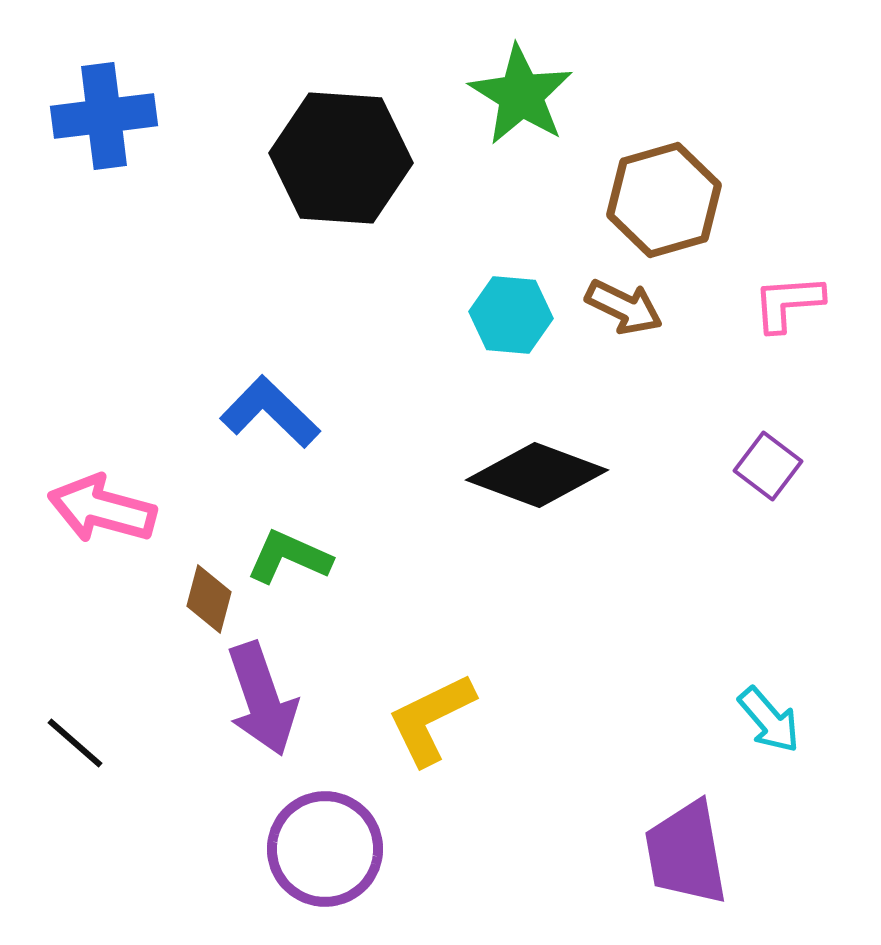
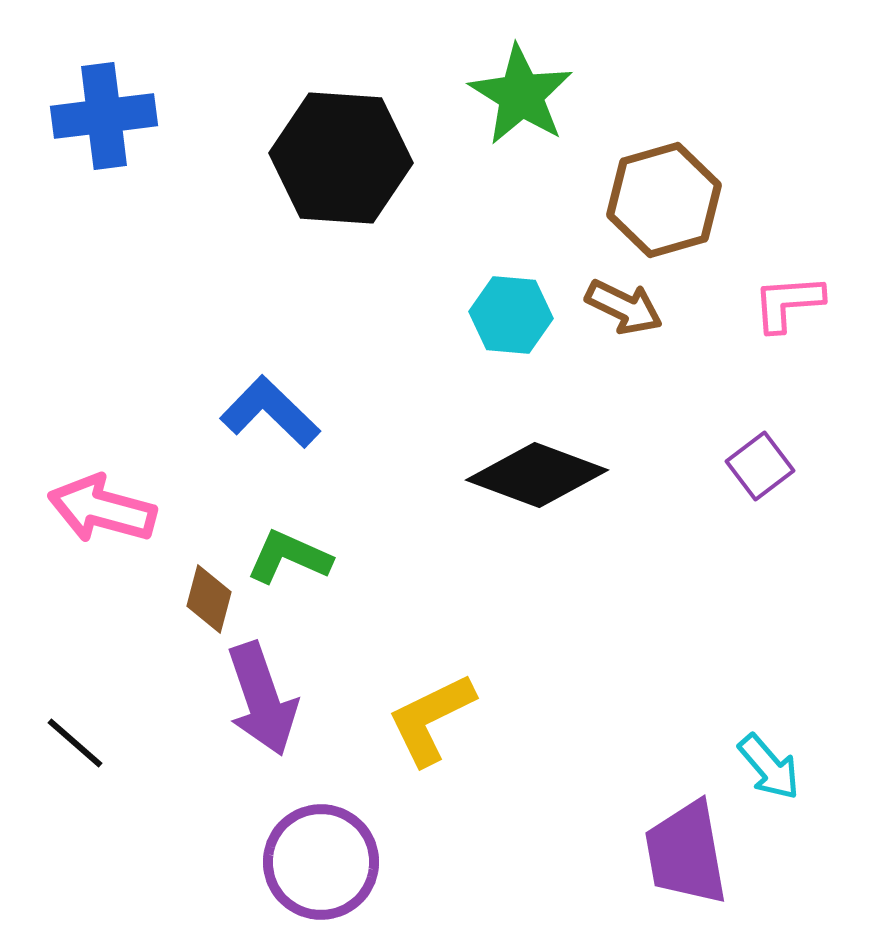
purple square: moved 8 px left; rotated 16 degrees clockwise
cyan arrow: moved 47 px down
purple circle: moved 4 px left, 13 px down
